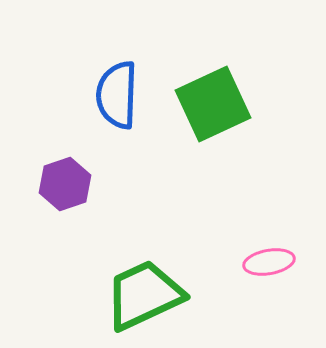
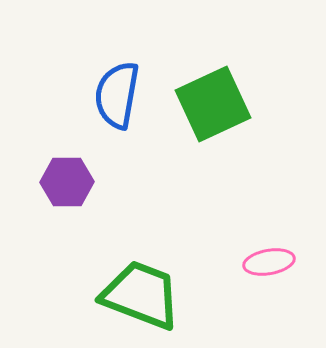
blue semicircle: rotated 8 degrees clockwise
purple hexagon: moved 2 px right, 2 px up; rotated 18 degrees clockwise
green trapezoid: moved 3 px left; rotated 46 degrees clockwise
